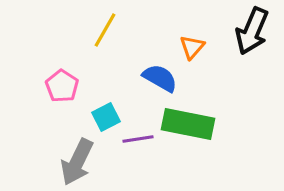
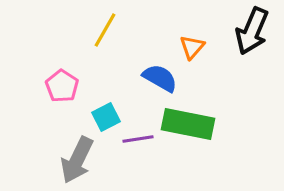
gray arrow: moved 2 px up
